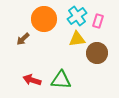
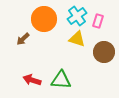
yellow triangle: rotated 24 degrees clockwise
brown circle: moved 7 px right, 1 px up
